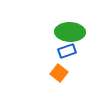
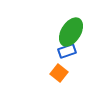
green ellipse: moved 1 px right; rotated 60 degrees counterclockwise
